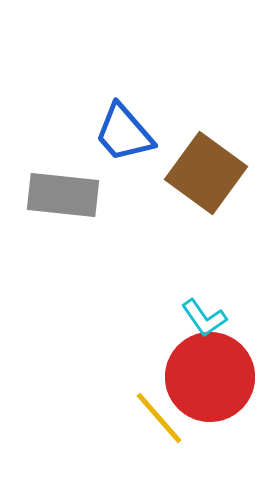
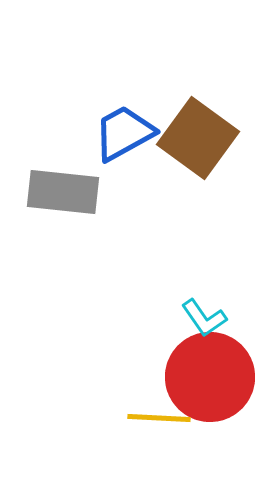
blue trapezoid: rotated 102 degrees clockwise
brown square: moved 8 px left, 35 px up
gray rectangle: moved 3 px up
yellow line: rotated 46 degrees counterclockwise
